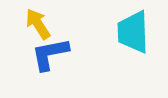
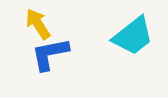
cyan trapezoid: moved 4 px down; rotated 126 degrees counterclockwise
